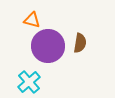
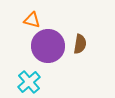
brown semicircle: moved 1 px down
